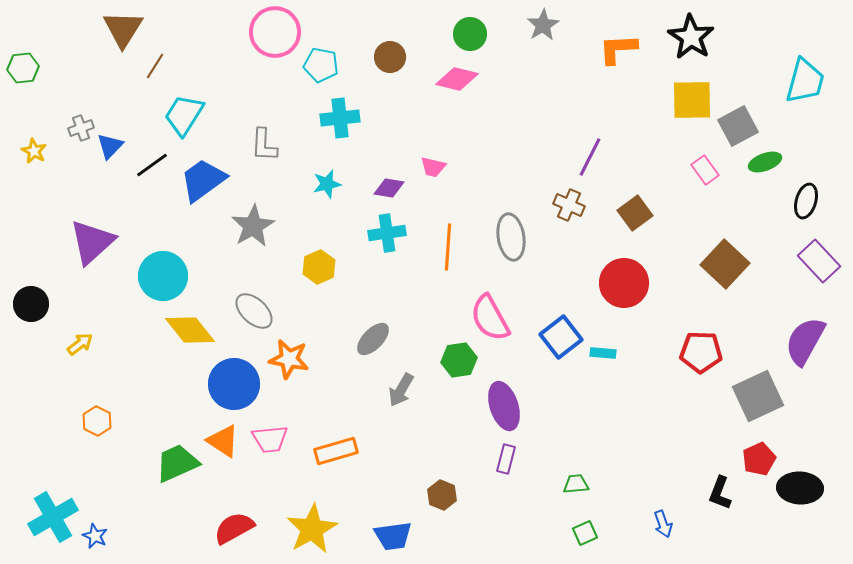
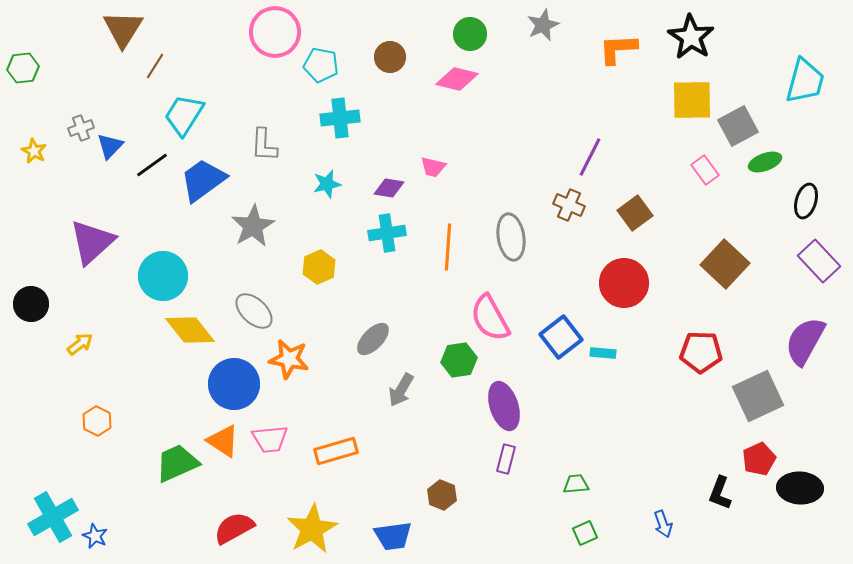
gray star at (543, 25): rotated 8 degrees clockwise
